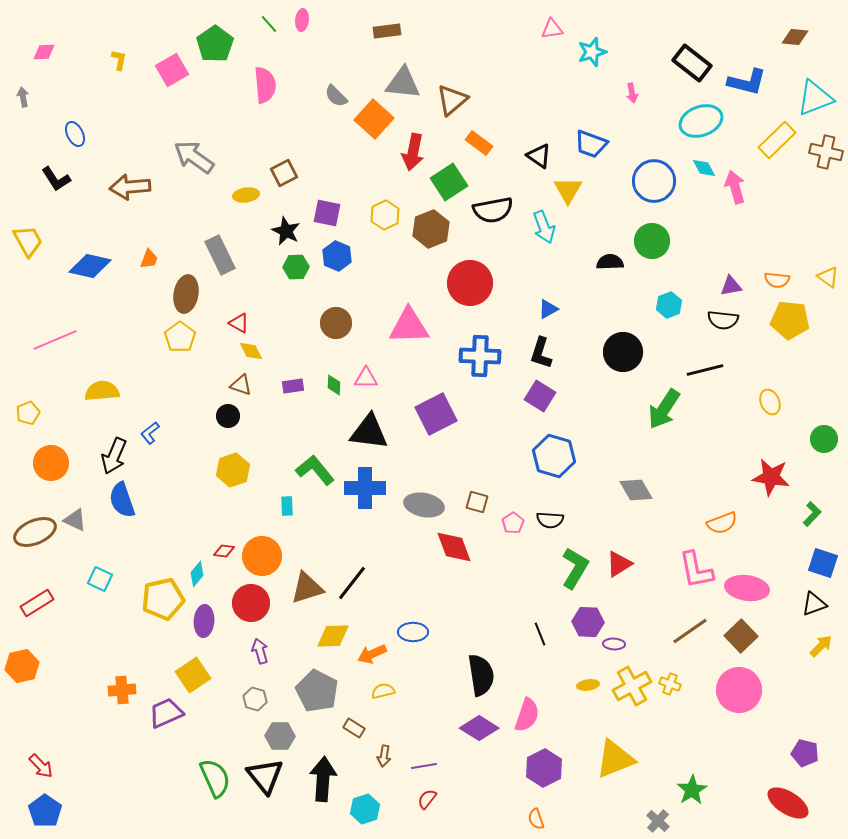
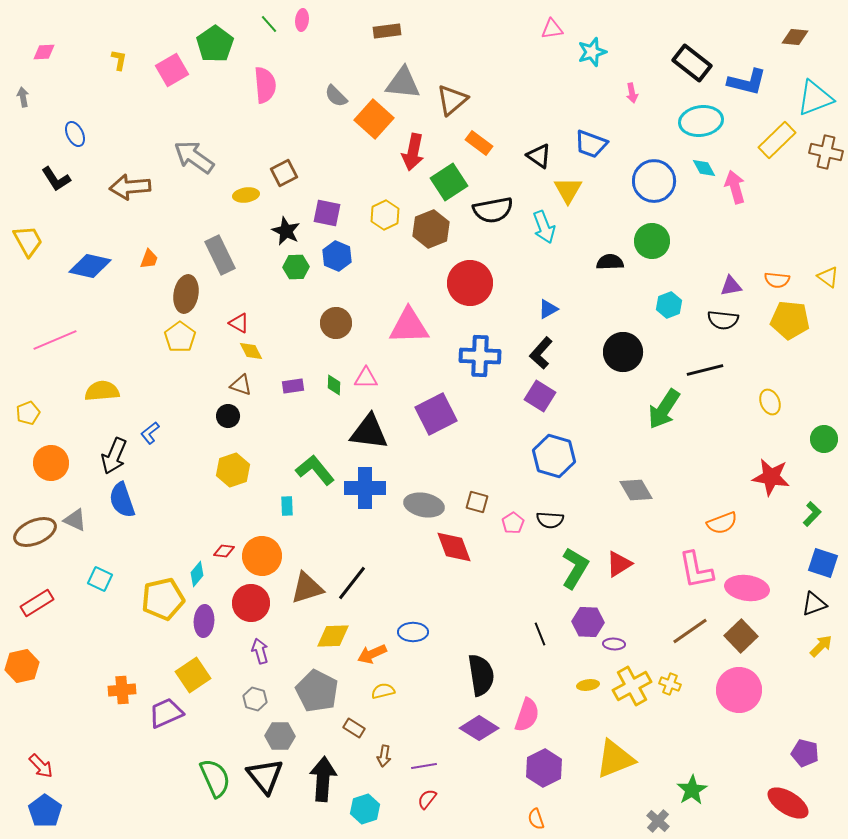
cyan ellipse at (701, 121): rotated 12 degrees clockwise
black L-shape at (541, 353): rotated 24 degrees clockwise
